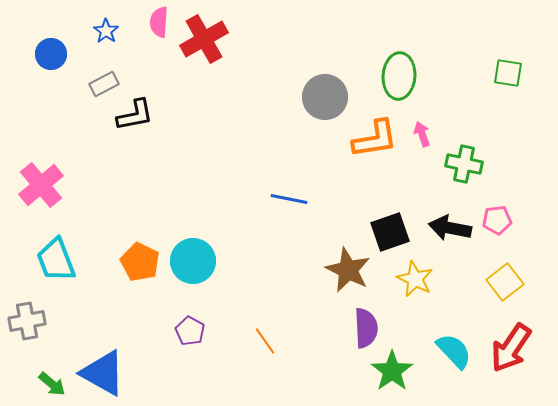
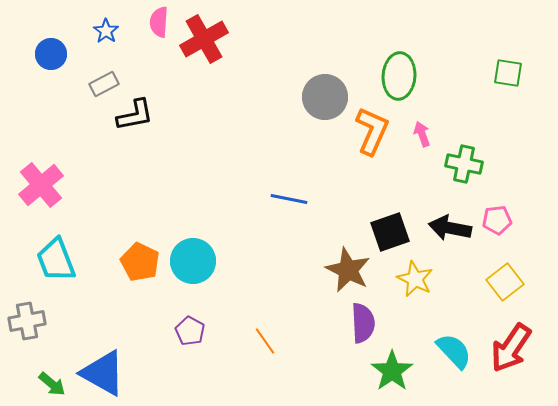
orange L-shape: moved 3 px left, 8 px up; rotated 57 degrees counterclockwise
purple semicircle: moved 3 px left, 5 px up
